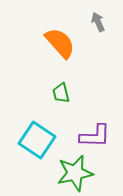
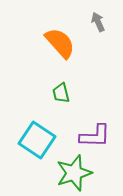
green star: moved 1 px left; rotated 6 degrees counterclockwise
